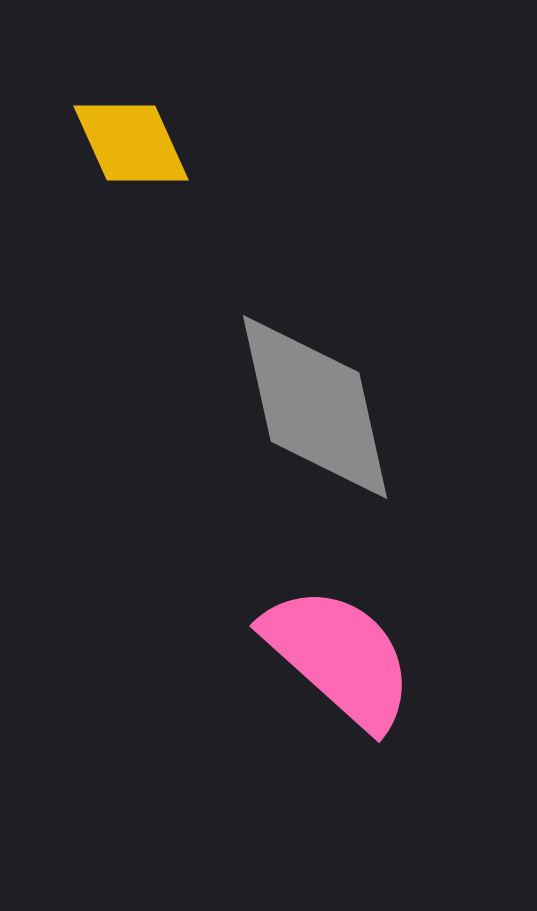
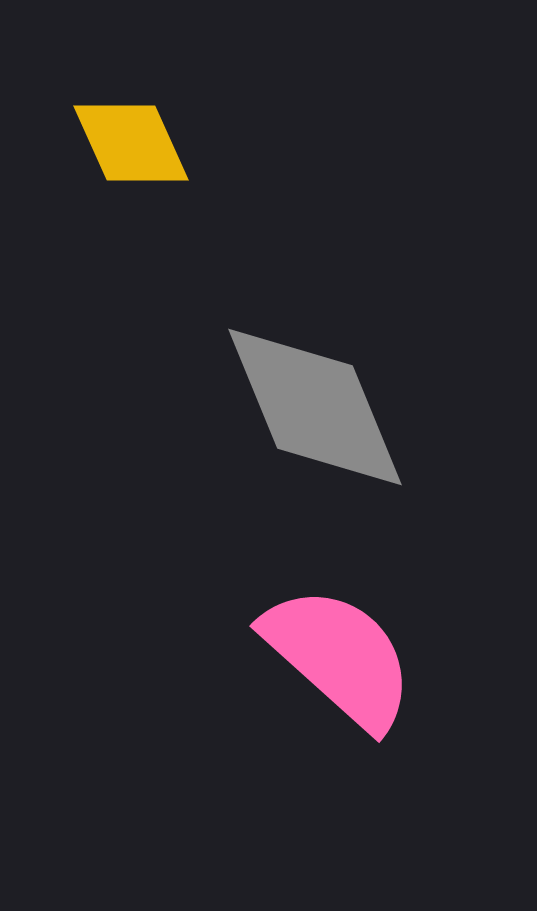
gray diamond: rotated 10 degrees counterclockwise
